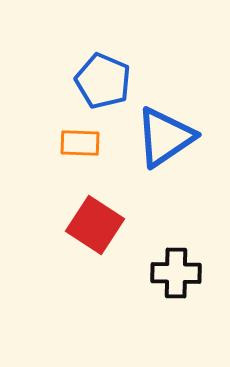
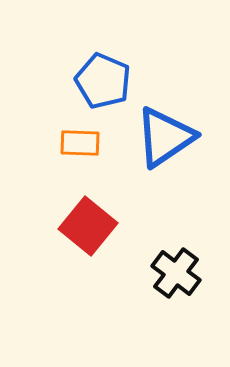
red square: moved 7 px left, 1 px down; rotated 6 degrees clockwise
black cross: rotated 36 degrees clockwise
